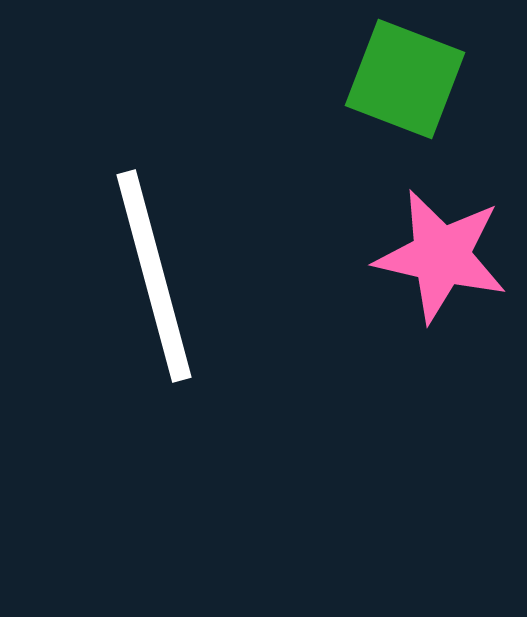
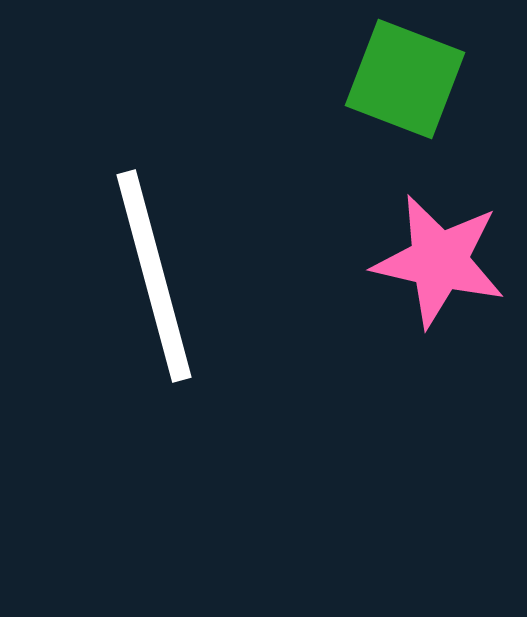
pink star: moved 2 px left, 5 px down
